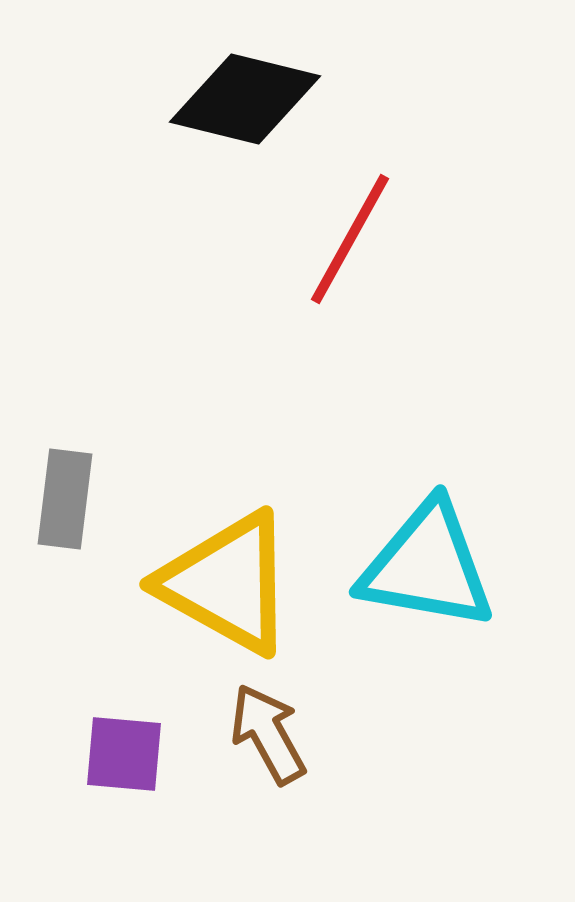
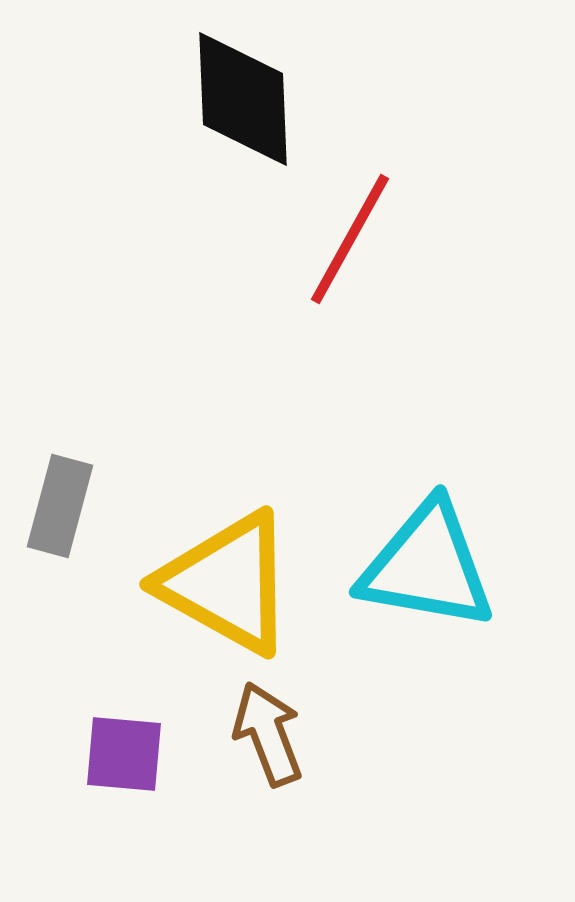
black diamond: moved 2 px left; rotated 74 degrees clockwise
gray rectangle: moved 5 px left, 7 px down; rotated 8 degrees clockwise
brown arrow: rotated 8 degrees clockwise
